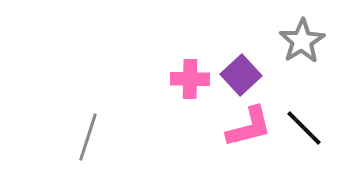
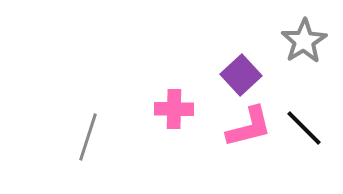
gray star: moved 2 px right
pink cross: moved 16 px left, 30 px down
